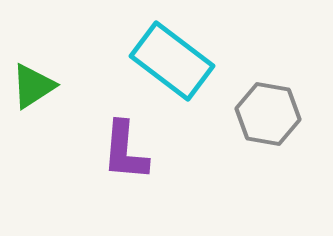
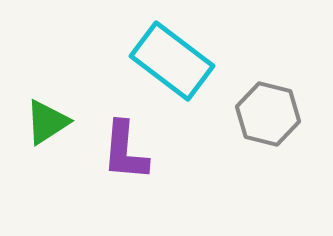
green triangle: moved 14 px right, 36 px down
gray hexagon: rotated 4 degrees clockwise
